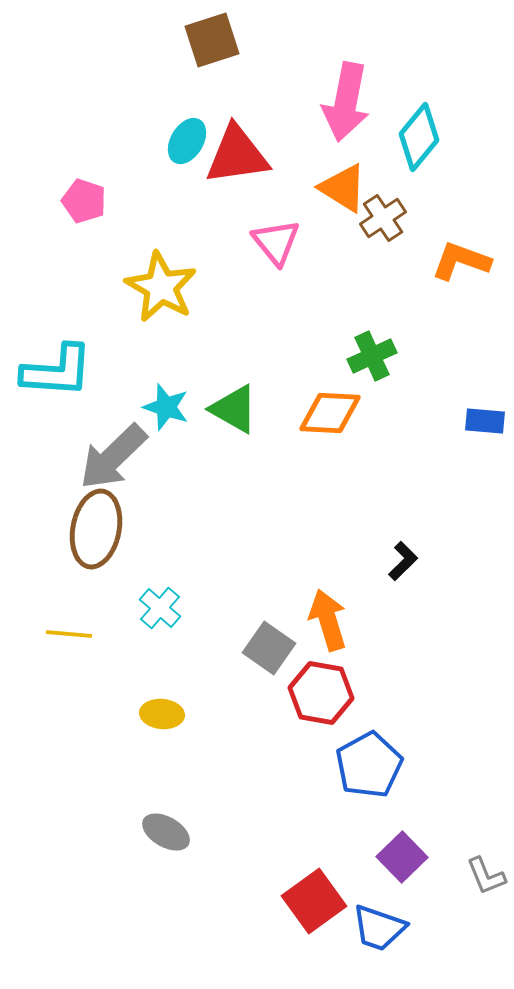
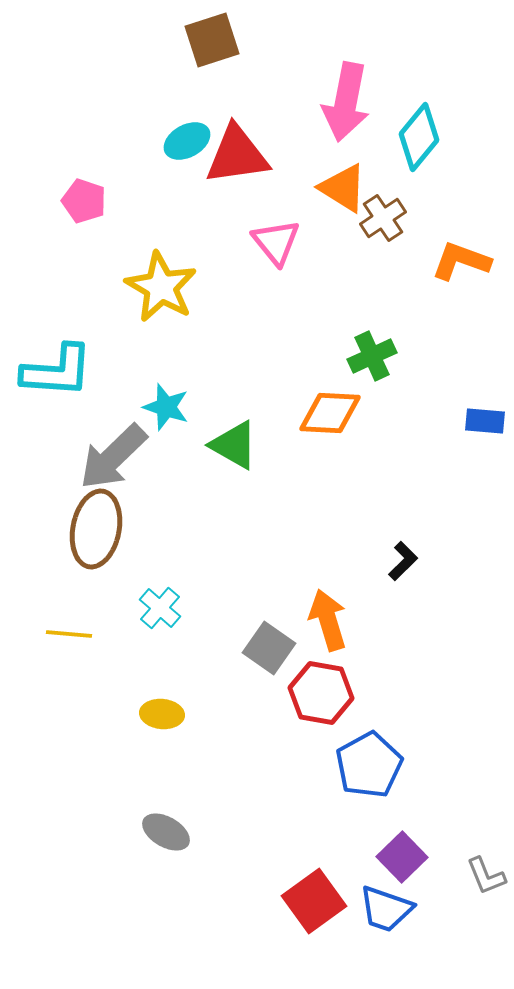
cyan ellipse: rotated 30 degrees clockwise
green triangle: moved 36 px down
blue trapezoid: moved 7 px right, 19 px up
